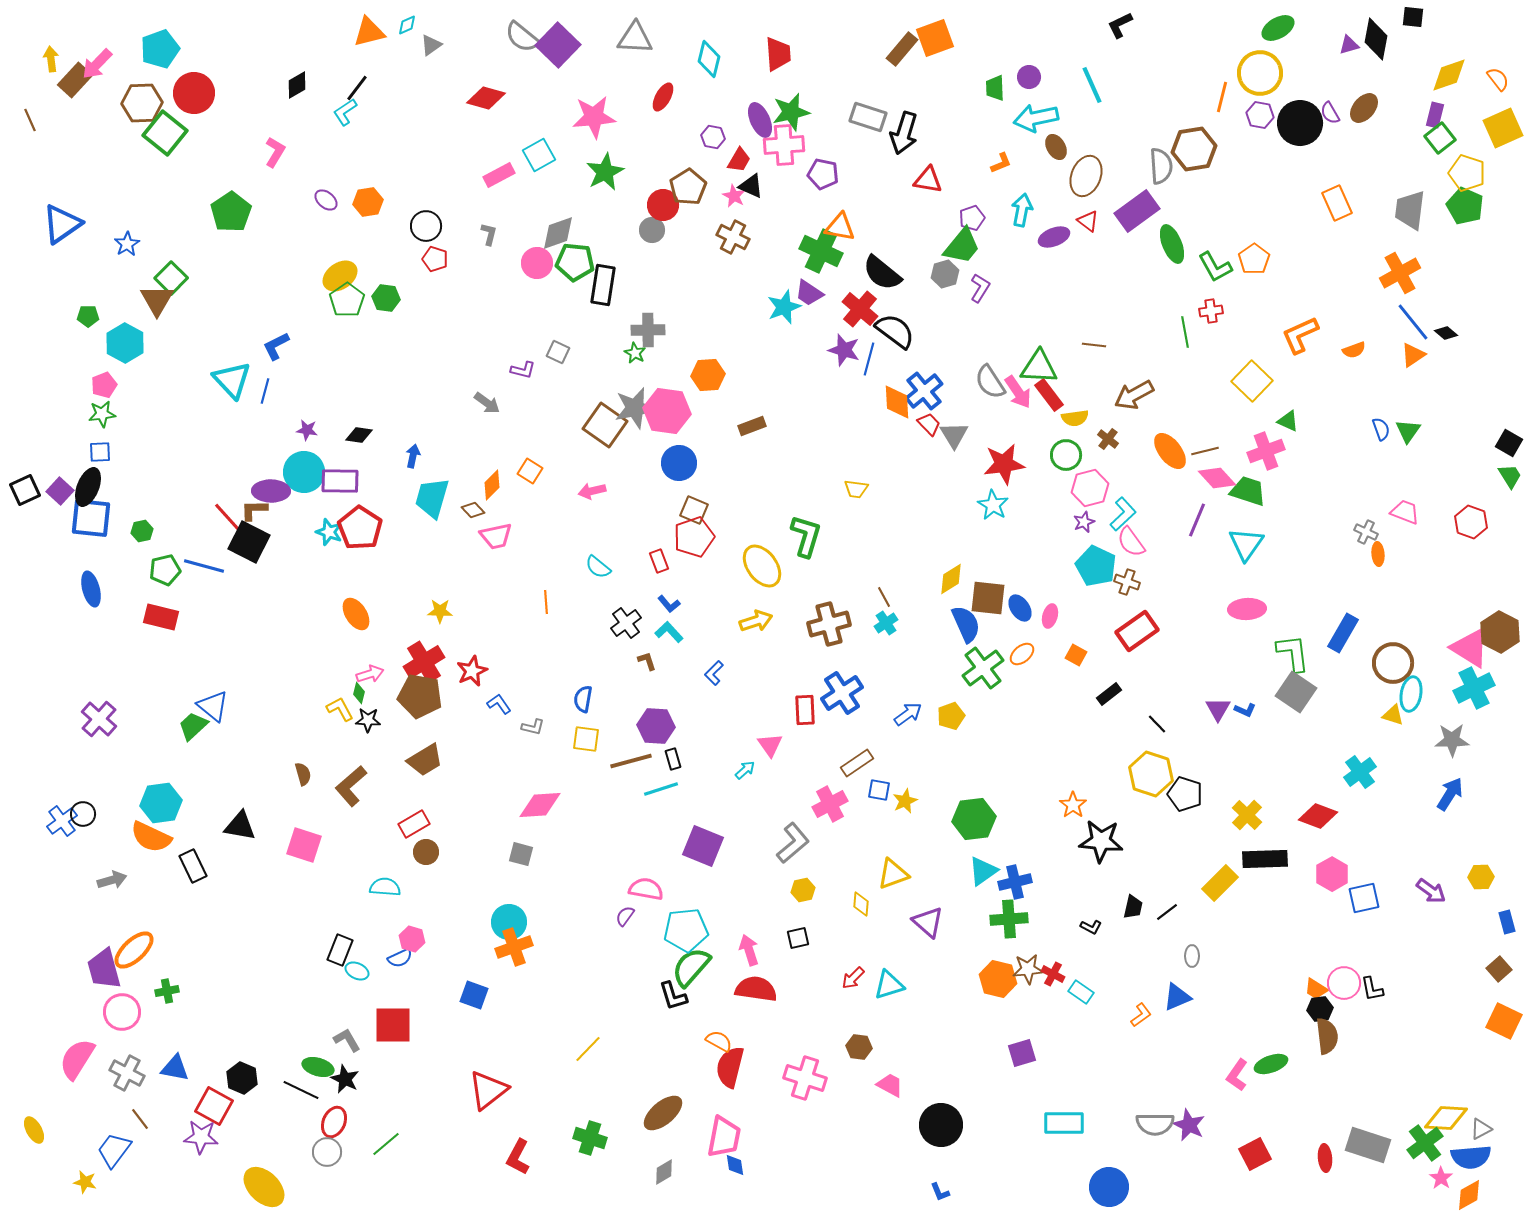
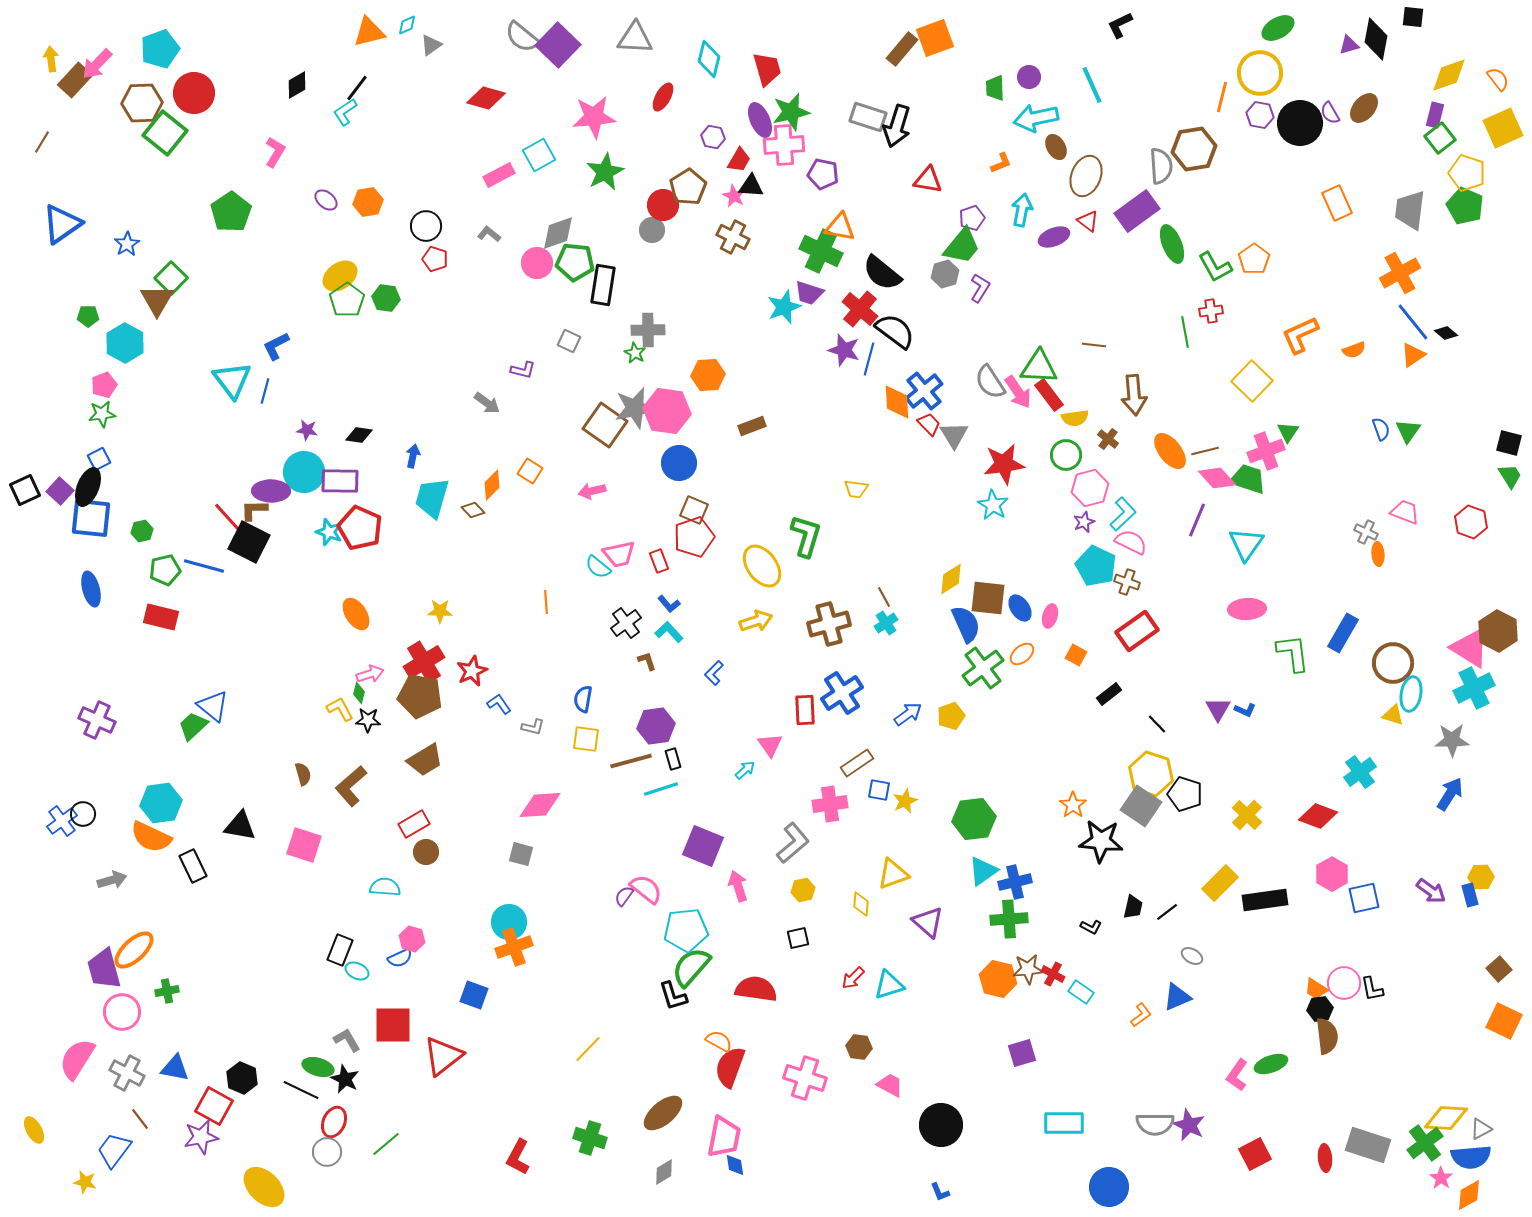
red trapezoid at (778, 54): moved 11 px left, 15 px down; rotated 12 degrees counterclockwise
brown line at (30, 120): moved 12 px right, 22 px down; rotated 55 degrees clockwise
black arrow at (904, 133): moved 7 px left, 7 px up
black triangle at (751, 186): rotated 20 degrees counterclockwise
gray L-shape at (489, 234): rotated 65 degrees counterclockwise
purple trapezoid at (809, 293): rotated 16 degrees counterclockwise
gray square at (558, 352): moved 11 px right, 11 px up
cyan triangle at (232, 380): rotated 6 degrees clockwise
brown arrow at (1134, 395): rotated 66 degrees counterclockwise
green triangle at (1288, 421): moved 11 px down; rotated 40 degrees clockwise
black square at (1509, 443): rotated 16 degrees counterclockwise
blue square at (100, 452): moved 1 px left, 7 px down; rotated 25 degrees counterclockwise
green trapezoid at (1248, 491): moved 12 px up
red pentagon at (360, 528): rotated 9 degrees counterclockwise
pink trapezoid at (496, 536): moved 123 px right, 18 px down
pink semicircle at (1131, 542): rotated 152 degrees clockwise
brown hexagon at (1500, 632): moved 2 px left, 1 px up
gray square at (1296, 692): moved 155 px left, 114 px down
purple cross at (99, 719): moved 2 px left, 1 px down; rotated 18 degrees counterclockwise
purple hexagon at (656, 726): rotated 12 degrees counterclockwise
pink cross at (830, 804): rotated 20 degrees clockwise
black rectangle at (1265, 859): moved 41 px down; rotated 6 degrees counterclockwise
pink semicircle at (646, 889): rotated 28 degrees clockwise
purple semicircle at (625, 916): moved 1 px left, 20 px up
blue rectangle at (1507, 922): moved 37 px left, 27 px up
pink arrow at (749, 950): moved 11 px left, 64 px up
gray ellipse at (1192, 956): rotated 60 degrees counterclockwise
red semicircle at (730, 1067): rotated 6 degrees clockwise
red triangle at (488, 1090): moved 45 px left, 34 px up
purple star at (201, 1137): rotated 16 degrees counterclockwise
